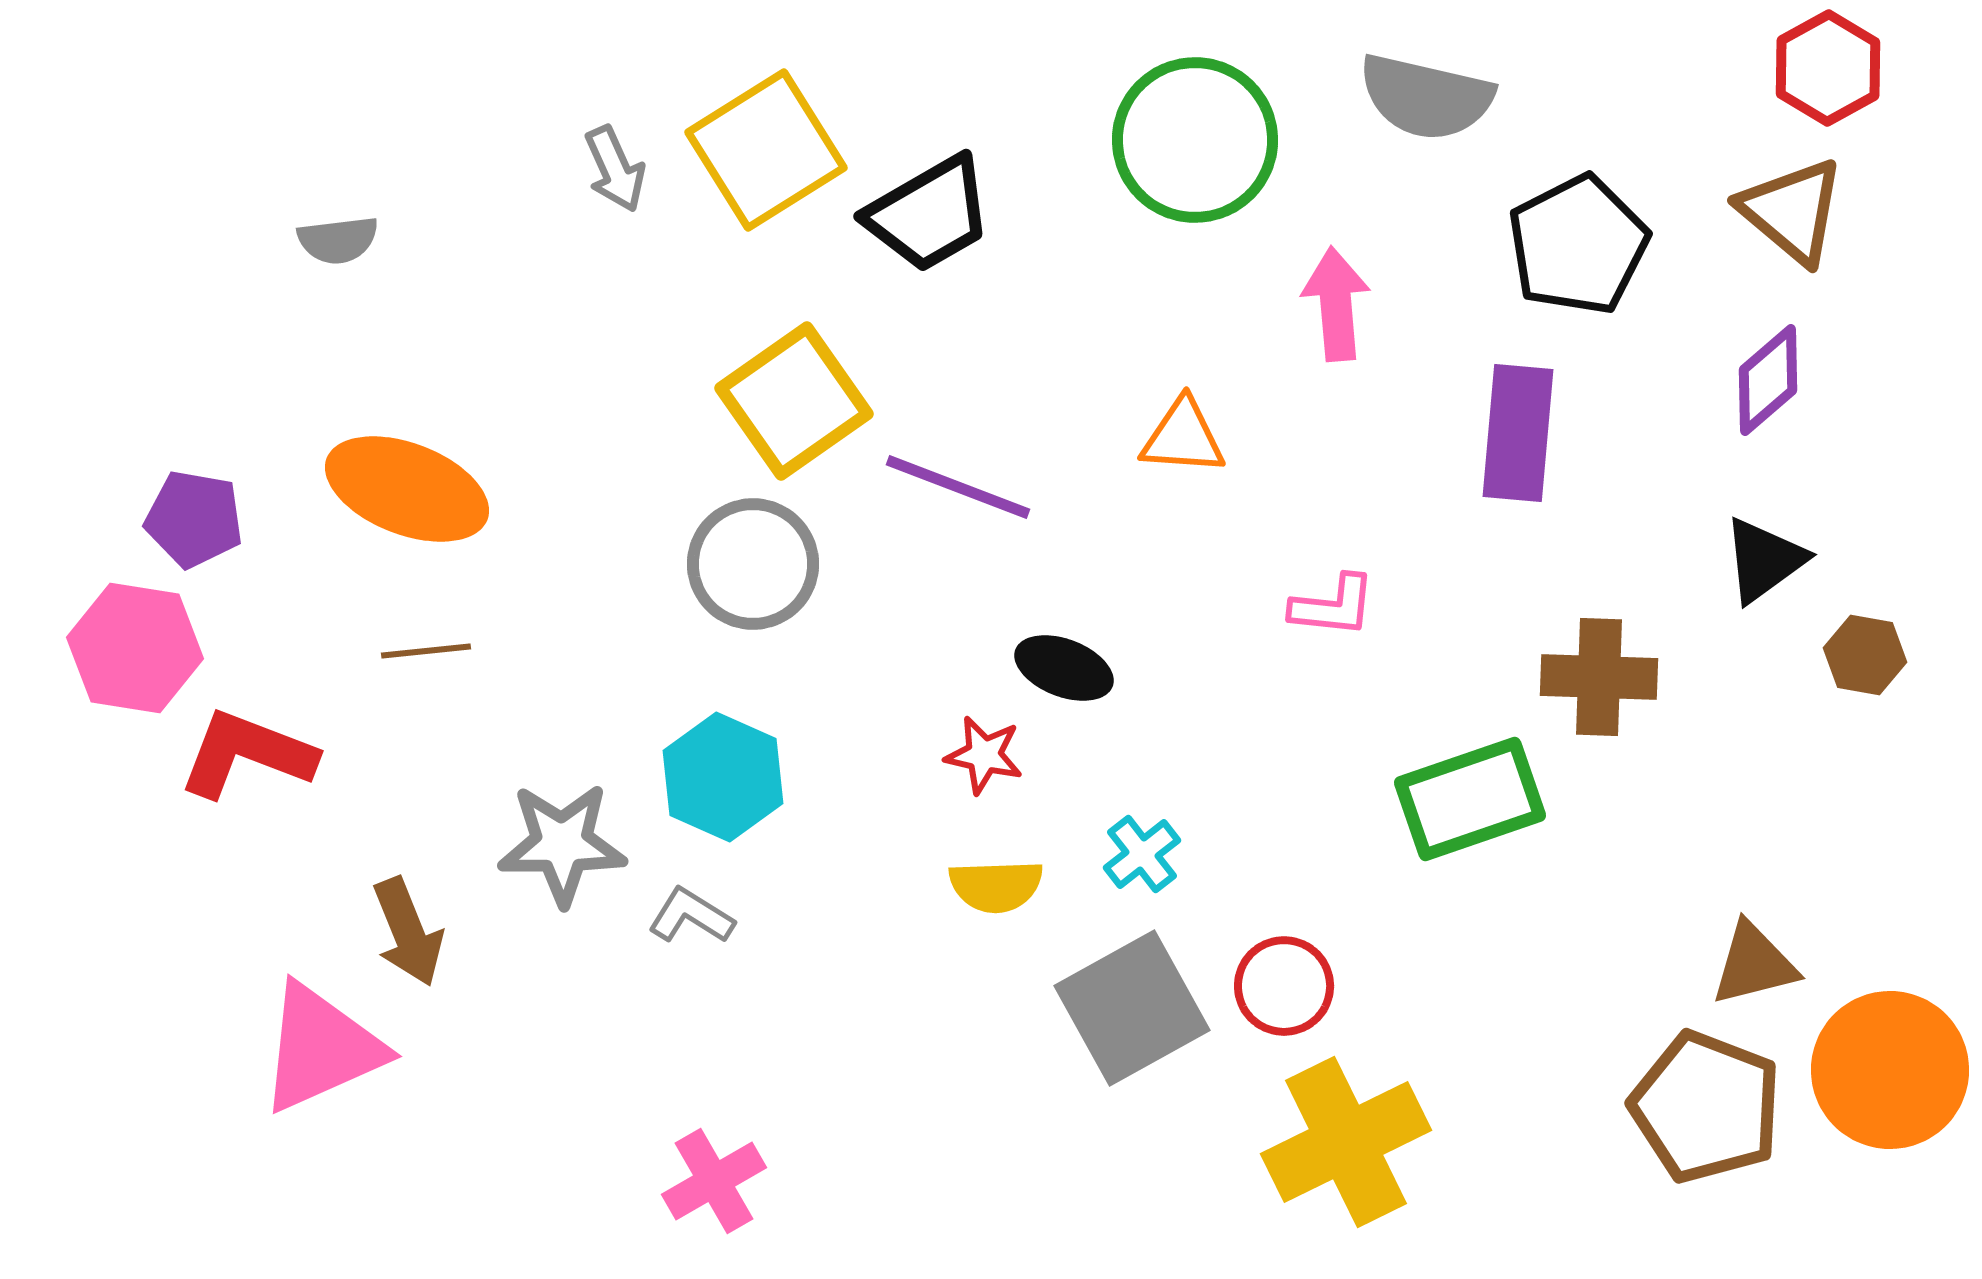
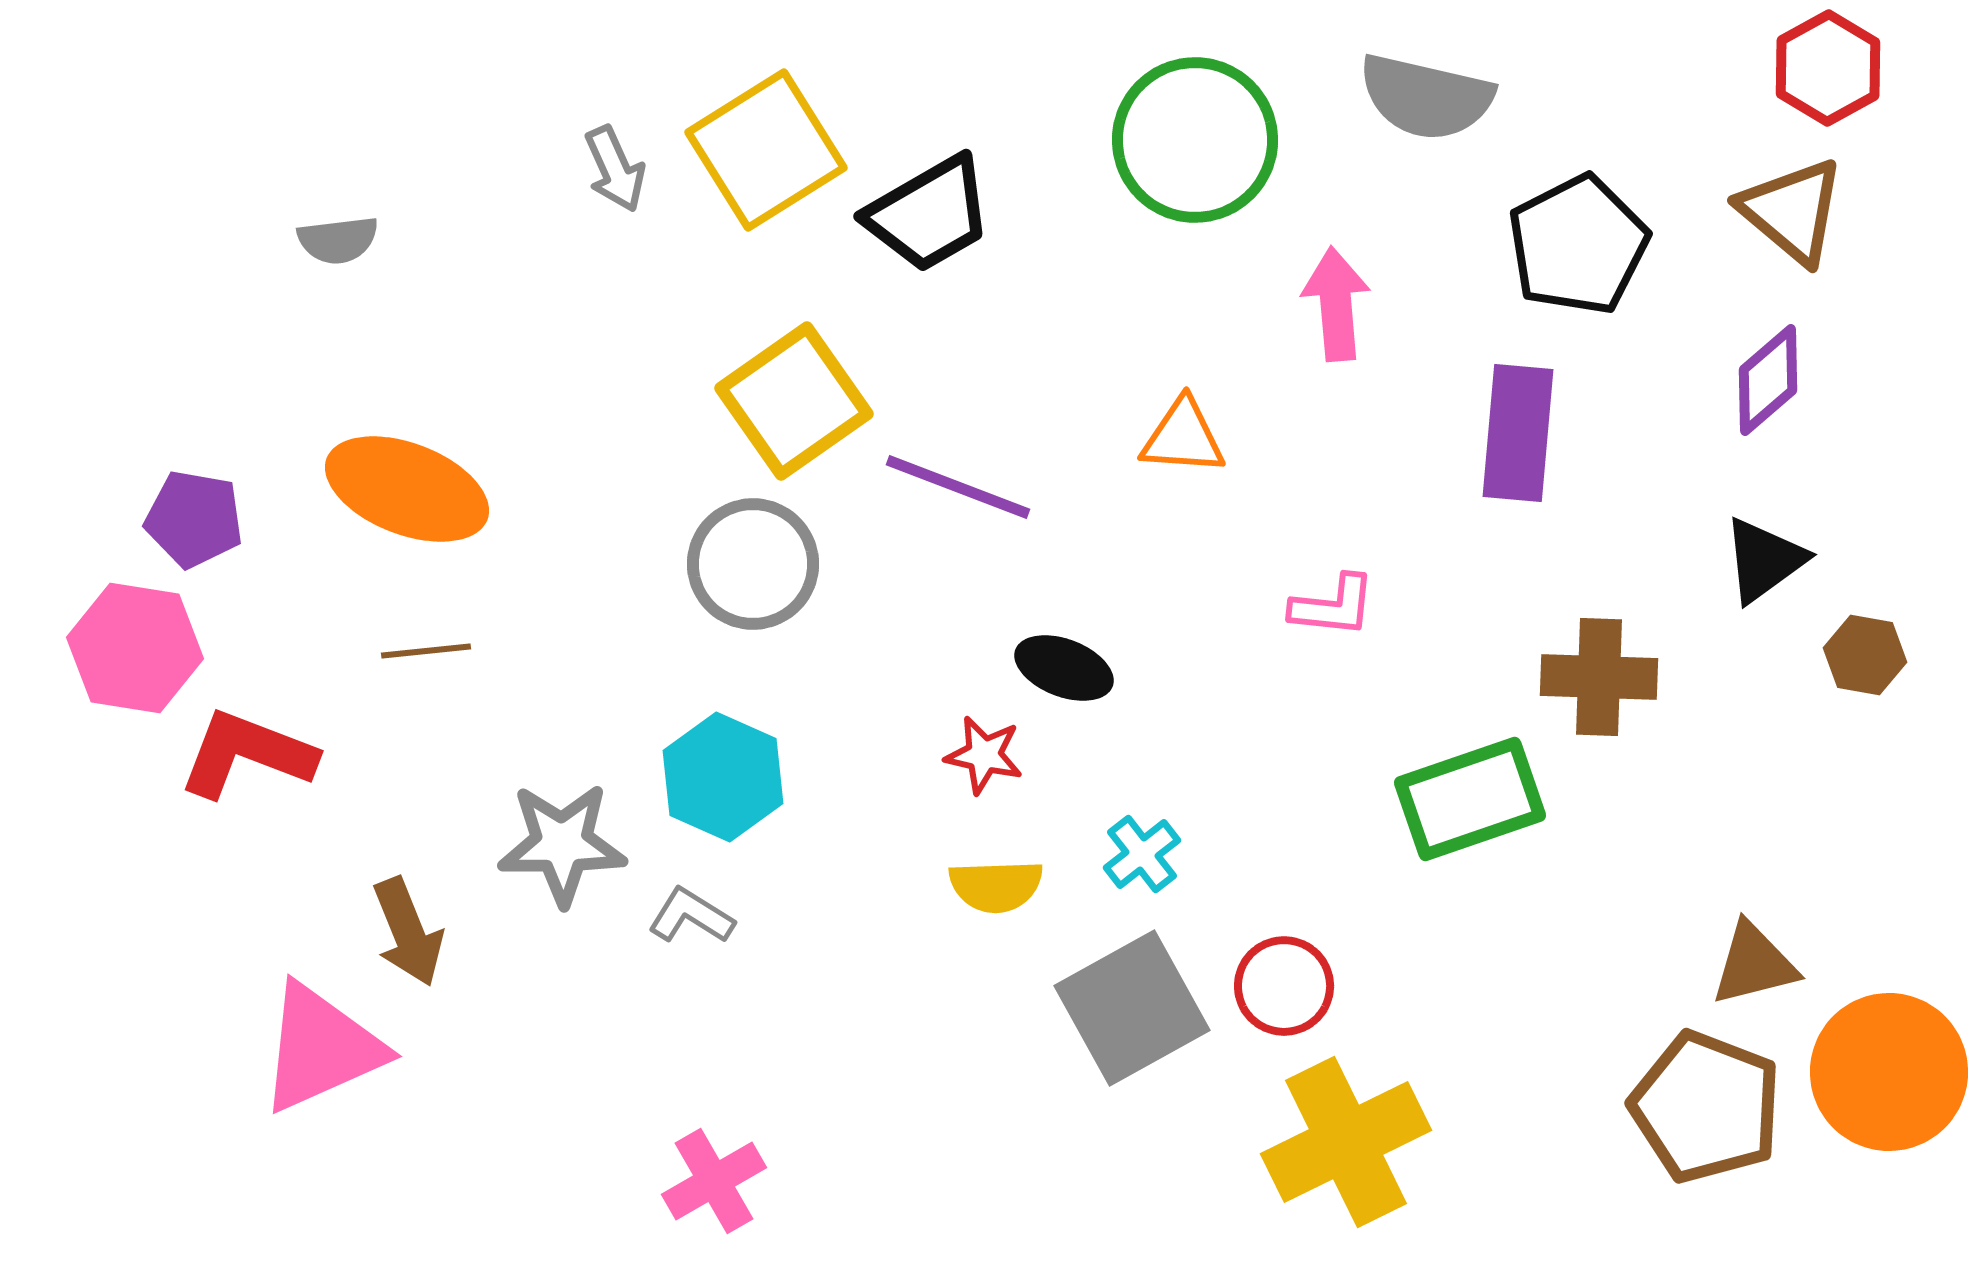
orange circle at (1890, 1070): moved 1 px left, 2 px down
